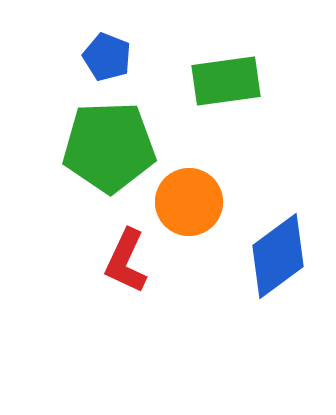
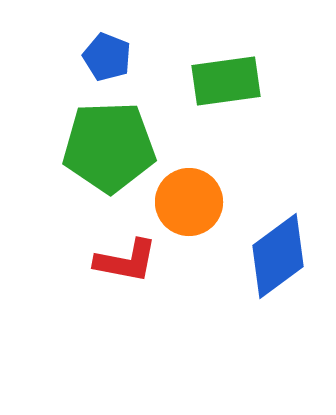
red L-shape: rotated 104 degrees counterclockwise
